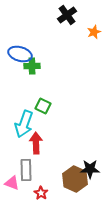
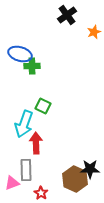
pink triangle: rotated 42 degrees counterclockwise
